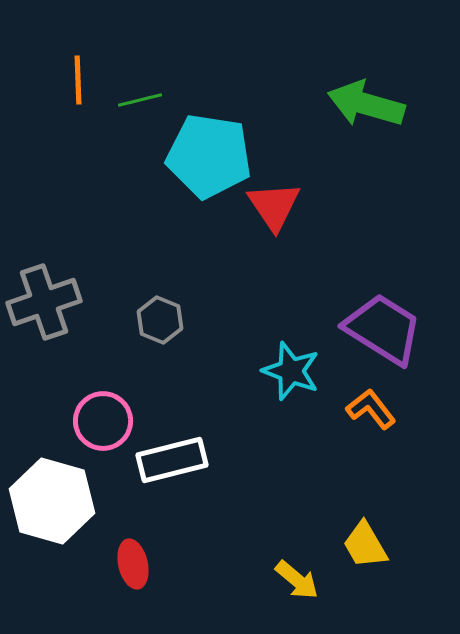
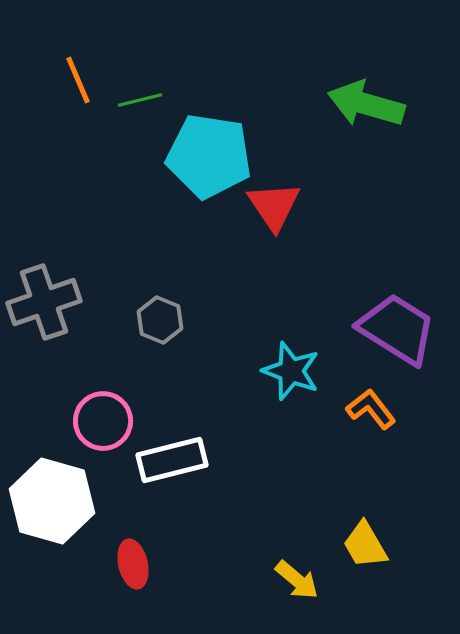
orange line: rotated 21 degrees counterclockwise
purple trapezoid: moved 14 px right
